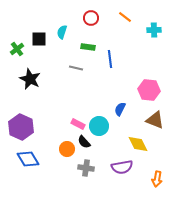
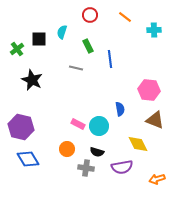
red circle: moved 1 px left, 3 px up
green rectangle: moved 1 px up; rotated 56 degrees clockwise
black star: moved 2 px right, 1 px down
blue semicircle: rotated 144 degrees clockwise
purple hexagon: rotated 10 degrees counterclockwise
black semicircle: moved 13 px right, 10 px down; rotated 32 degrees counterclockwise
orange arrow: rotated 63 degrees clockwise
